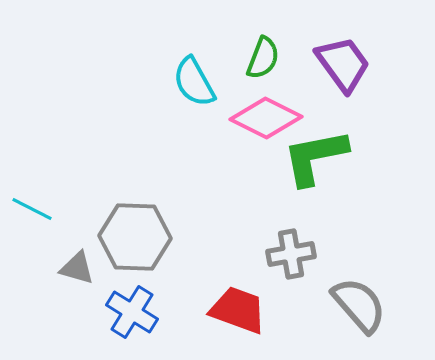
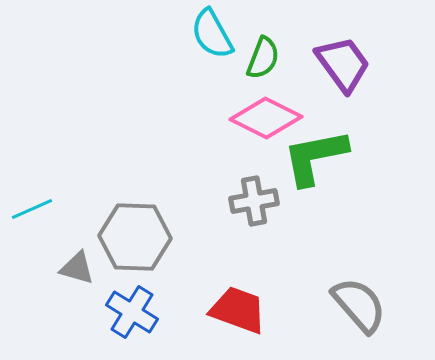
cyan semicircle: moved 18 px right, 48 px up
cyan line: rotated 51 degrees counterclockwise
gray cross: moved 37 px left, 53 px up
